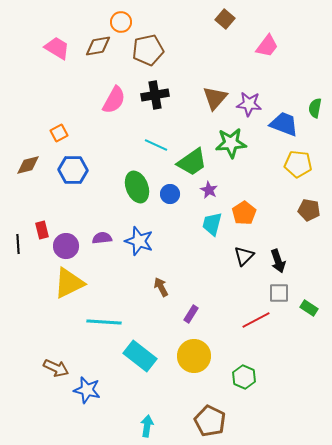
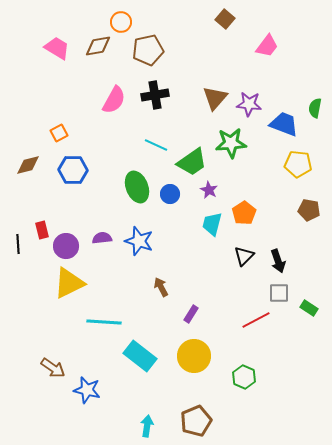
brown arrow at (56, 368): moved 3 px left; rotated 10 degrees clockwise
brown pentagon at (210, 421): moved 14 px left; rotated 24 degrees clockwise
